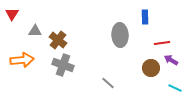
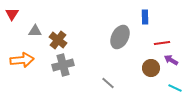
gray ellipse: moved 2 px down; rotated 30 degrees clockwise
gray cross: rotated 35 degrees counterclockwise
